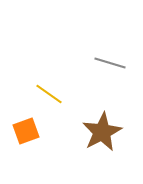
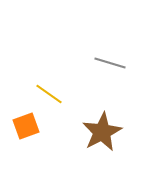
orange square: moved 5 px up
